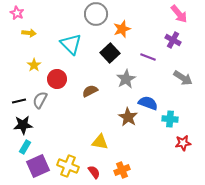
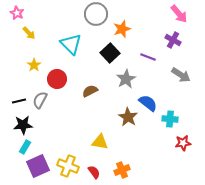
yellow arrow: rotated 40 degrees clockwise
gray arrow: moved 2 px left, 3 px up
blue semicircle: rotated 18 degrees clockwise
